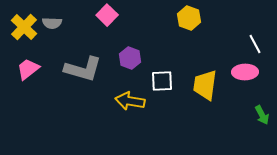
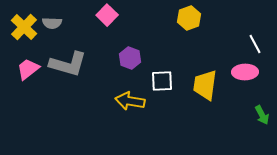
yellow hexagon: rotated 20 degrees clockwise
gray L-shape: moved 15 px left, 5 px up
